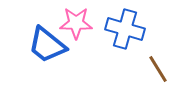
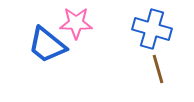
blue cross: moved 27 px right
brown line: rotated 16 degrees clockwise
